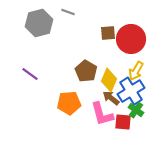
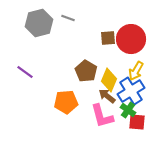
gray line: moved 6 px down
brown square: moved 5 px down
purple line: moved 5 px left, 2 px up
brown arrow: moved 4 px left, 2 px up
orange pentagon: moved 3 px left, 1 px up
green cross: moved 8 px left
pink L-shape: moved 2 px down
red square: moved 14 px right
